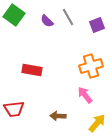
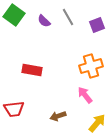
purple semicircle: moved 3 px left
brown arrow: rotated 21 degrees counterclockwise
